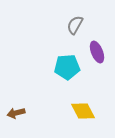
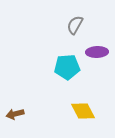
purple ellipse: rotated 70 degrees counterclockwise
brown arrow: moved 1 px left, 1 px down
